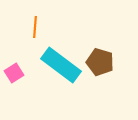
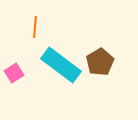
brown pentagon: rotated 24 degrees clockwise
